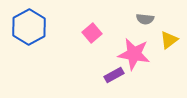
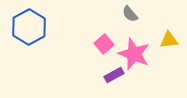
gray semicircle: moved 15 px left, 5 px up; rotated 42 degrees clockwise
pink square: moved 12 px right, 11 px down
yellow triangle: rotated 30 degrees clockwise
pink star: rotated 12 degrees clockwise
